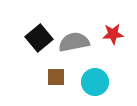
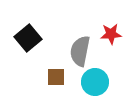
red star: moved 2 px left
black square: moved 11 px left
gray semicircle: moved 6 px right, 9 px down; rotated 68 degrees counterclockwise
